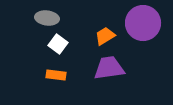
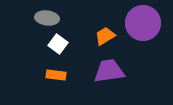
purple trapezoid: moved 3 px down
